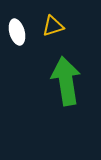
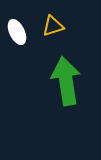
white ellipse: rotated 10 degrees counterclockwise
